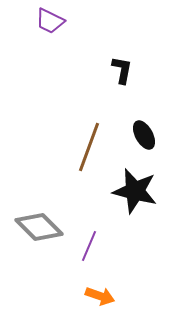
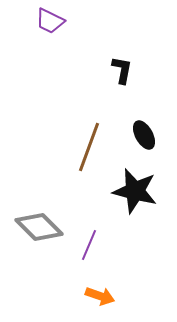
purple line: moved 1 px up
